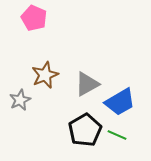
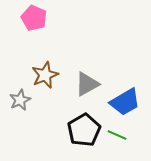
blue trapezoid: moved 5 px right
black pentagon: moved 1 px left
